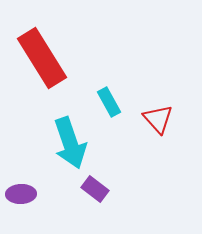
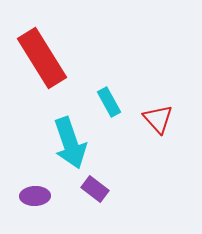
purple ellipse: moved 14 px right, 2 px down
